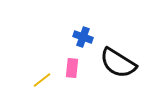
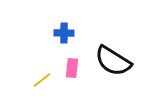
blue cross: moved 19 px left, 4 px up; rotated 18 degrees counterclockwise
black semicircle: moved 5 px left, 2 px up
